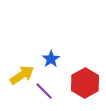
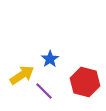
blue star: moved 1 px left
red hexagon: moved 1 px up; rotated 16 degrees counterclockwise
